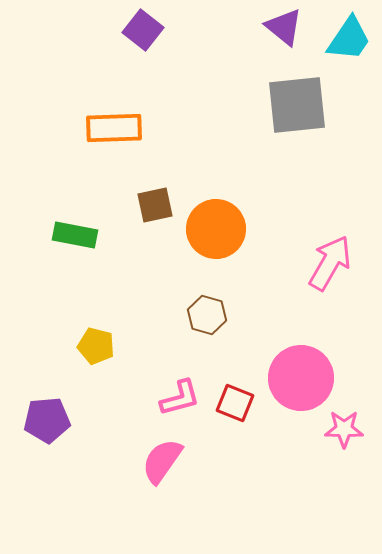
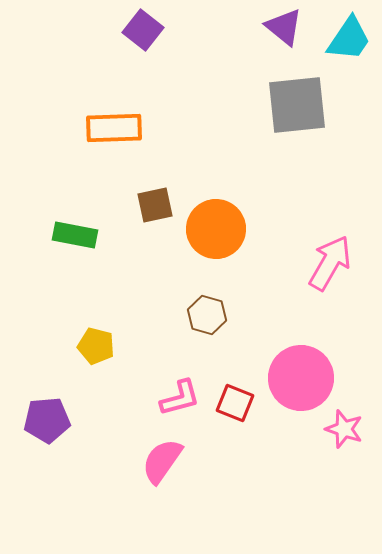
pink star: rotated 18 degrees clockwise
